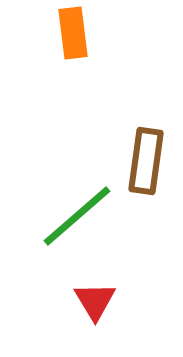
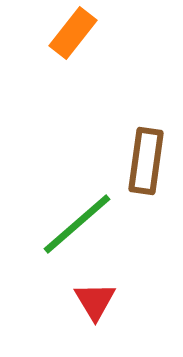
orange rectangle: rotated 45 degrees clockwise
green line: moved 8 px down
